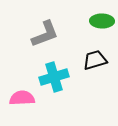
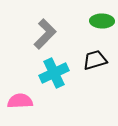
gray L-shape: rotated 24 degrees counterclockwise
cyan cross: moved 4 px up; rotated 8 degrees counterclockwise
pink semicircle: moved 2 px left, 3 px down
